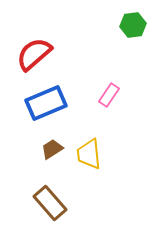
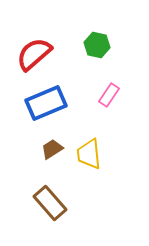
green hexagon: moved 36 px left, 20 px down; rotated 20 degrees clockwise
